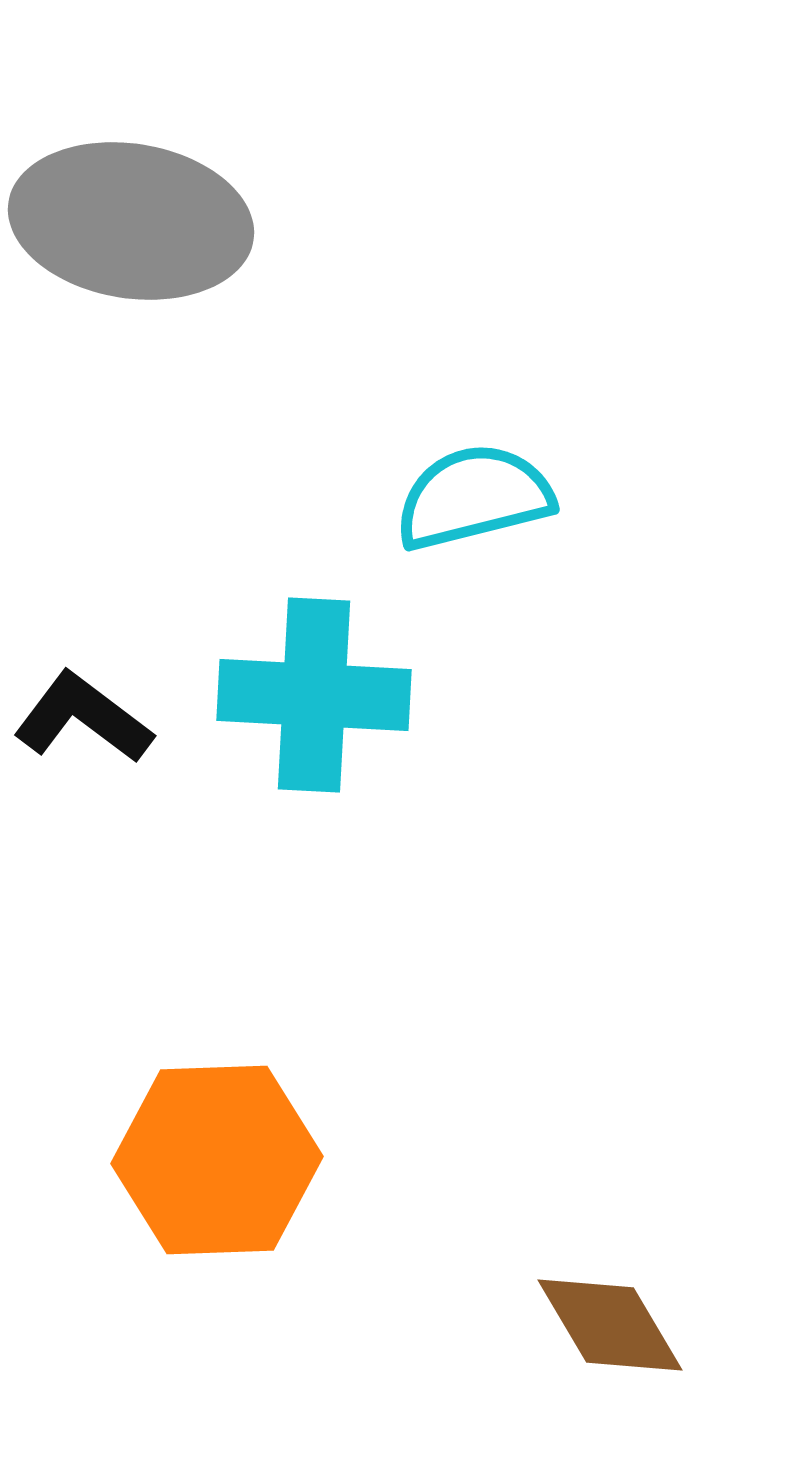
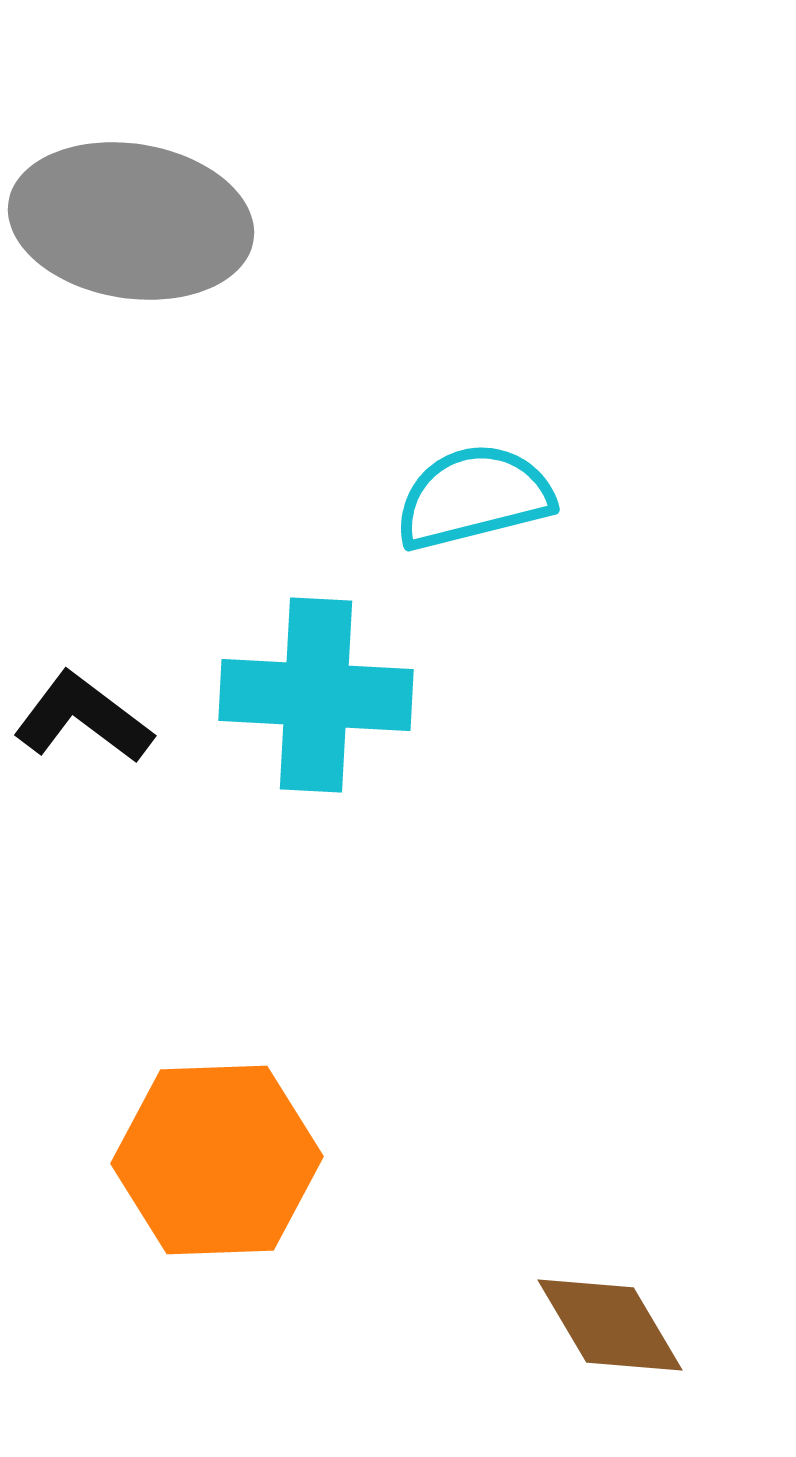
cyan cross: moved 2 px right
